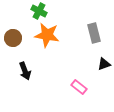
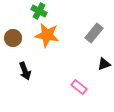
gray rectangle: rotated 54 degrees clockwise
